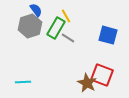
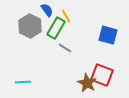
blue semicircle: moved 11 px right
gray hexagon: rotated 15 degrees counterclockwise
gray line: moved 3 px left, 10 px down
